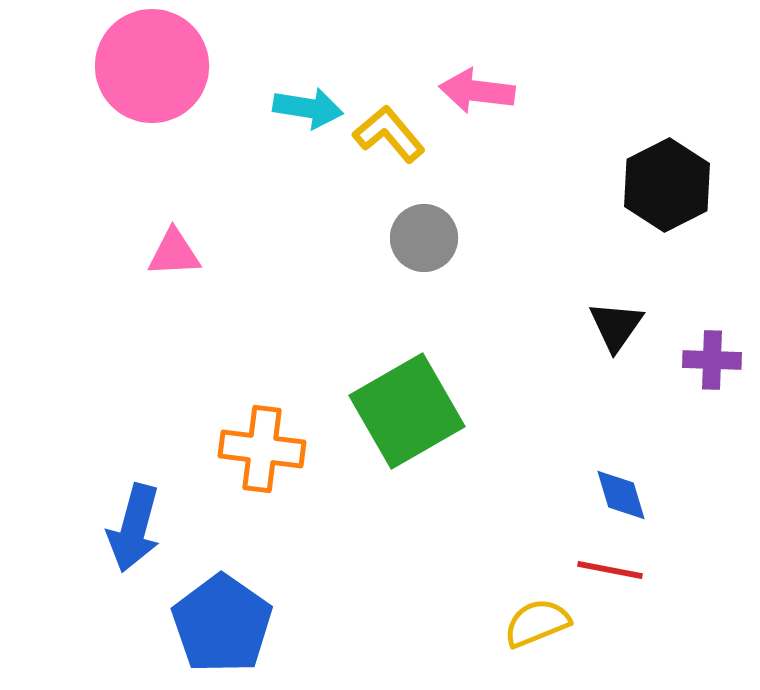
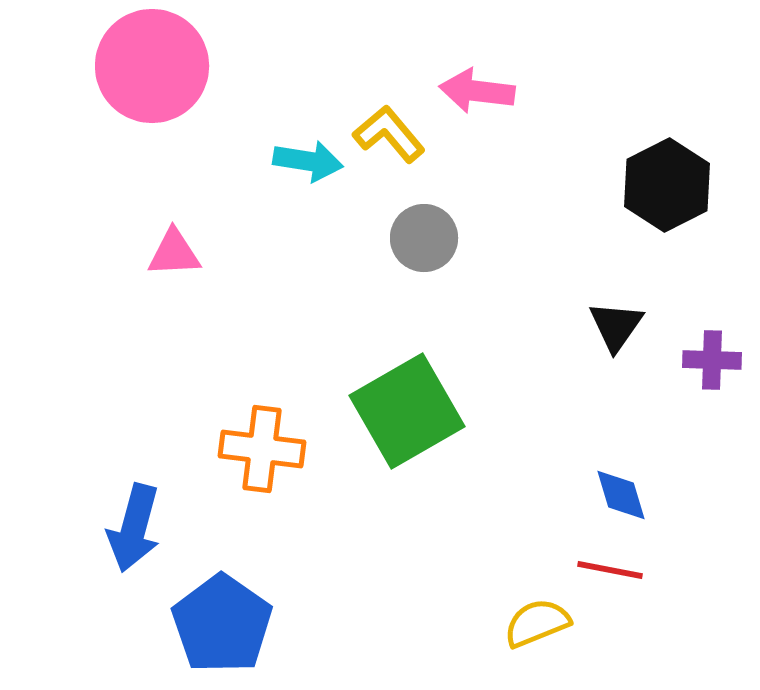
cyan arrow: moved 53 px down
